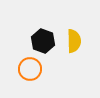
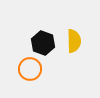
black hexagon: moved 2 px down
